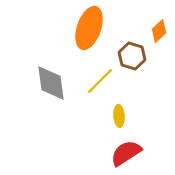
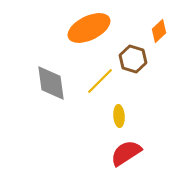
orange ellipse: rotated 45 degrees clockwise
brown hexagon: moved 1 px right, 3 px down
